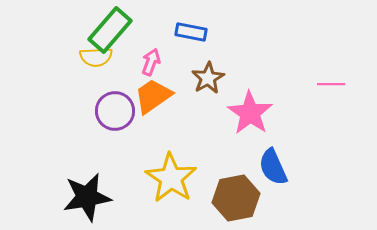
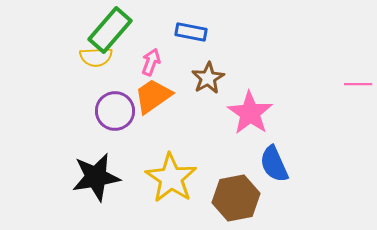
pink line: moved 27 px right
blue semicircle: moved 1 px right, 3 px up
black star: moved 9 px right, 20 px up
